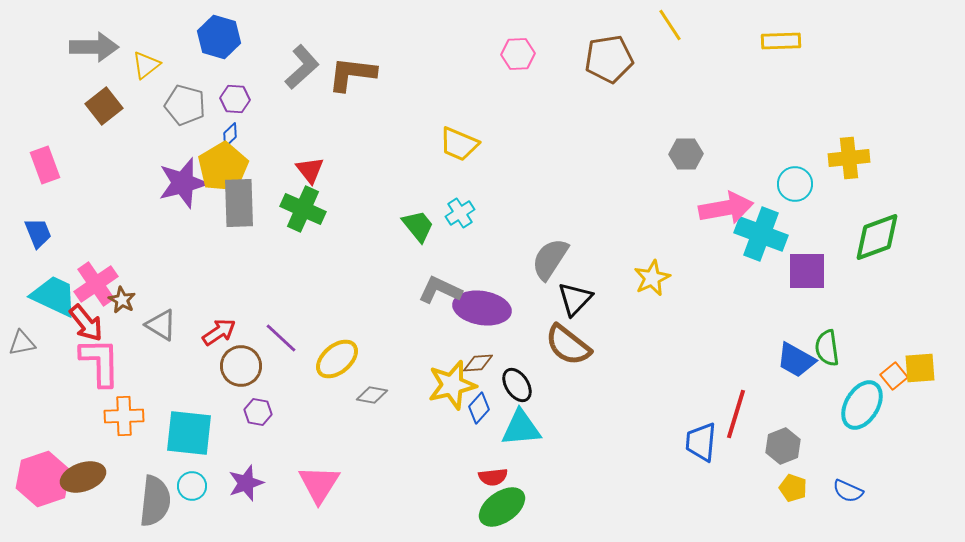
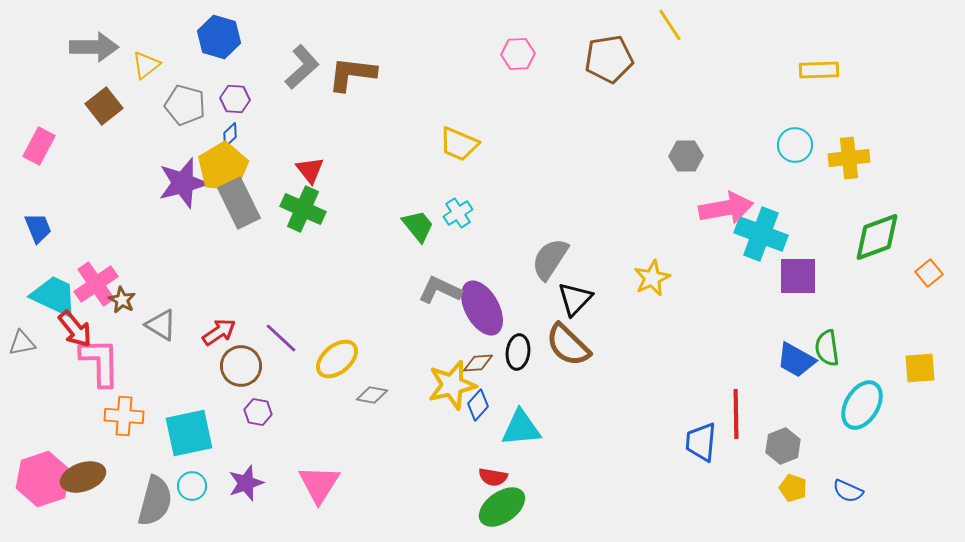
yellow rectangle at (781, 41): moved 38 px right, 29 px down
gray hexagon at (686, 154): moved 2 px down
pink rectangle at (45, 165): moved 6 px left, 19 px up; rotated 48 degrees clockwise
cyan circle at (795, 184): moved 39 px up
gray rectangle at (239, 203): rotated 24 degrees counterclockwise
cyan cross at (460, 213): moved 2 px left
blue trapezoid at (38, 233): moved 5 px up
purple square at (807, 271): moved 9 px left, 5 px down
purple ellipse at (482, 308): rotated 52 degrees clockwise
red arrow at (86, 323): moved 11 px left, 6 px down
brown semicircle at (568, 345): rotated 6 degrees clockwise
orange square at (894, 376): moved 35 px right, 103 px up
black ellipse at (517, 385): moved 1 px right, 33 px up; rotated 40 degrees clockwise
blue diamond at (479, 408): moved 1 px left, 3 px up
red line at (736, 414): rotated 18 degrees counterclockwise
orange cross at (124, 416): rotated 6 degrees clockwise
cyan square at (189, 433): rotated 18 degrees counterclockwise
red semicircle at (493, 477): rotated 16 degrees clockwise
gray semicircle at (155, 501): rotated 9 degrees clockwise
